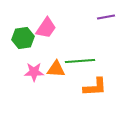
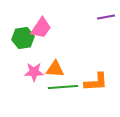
pink trapezoid: moved 5 px left
green line: moved 17 px left, 26 px down
orange triangle: moved 1 px left
orange L-shape: moved 1 px right, 5 px up
